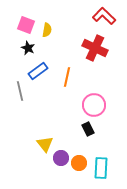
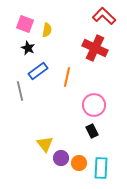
pink square: moved 1 px left, 1 px up
black rectangle: moved 4 px right, 2 px down
